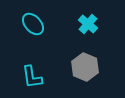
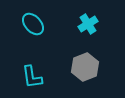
cyan cross: rotated 18 degrees clockwise
gray hexagon: rotated 16 degrees clockwise
